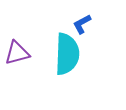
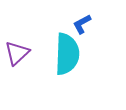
purple triangle: rotated 28 degrees counterclockwise
